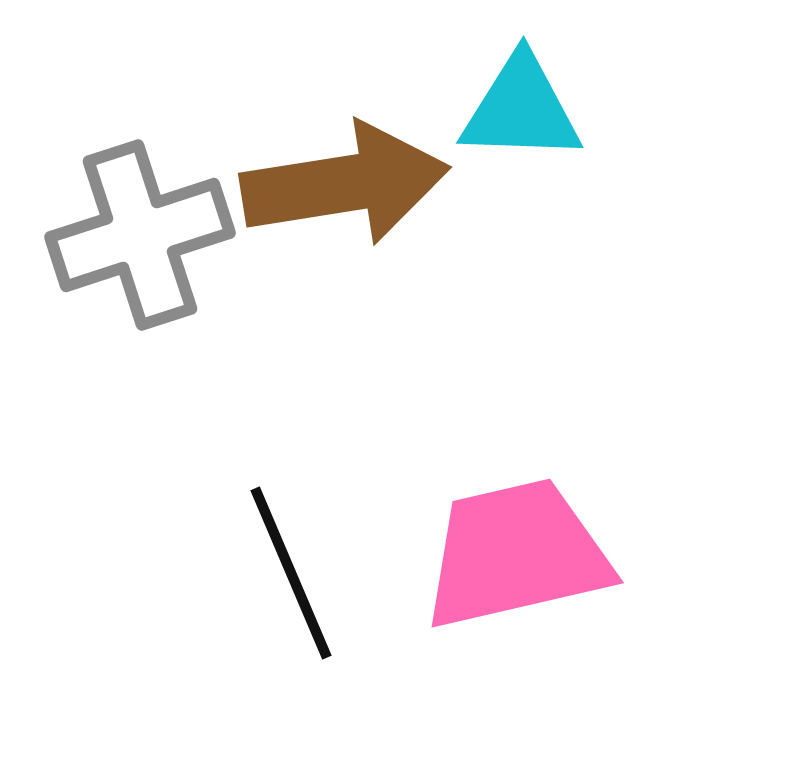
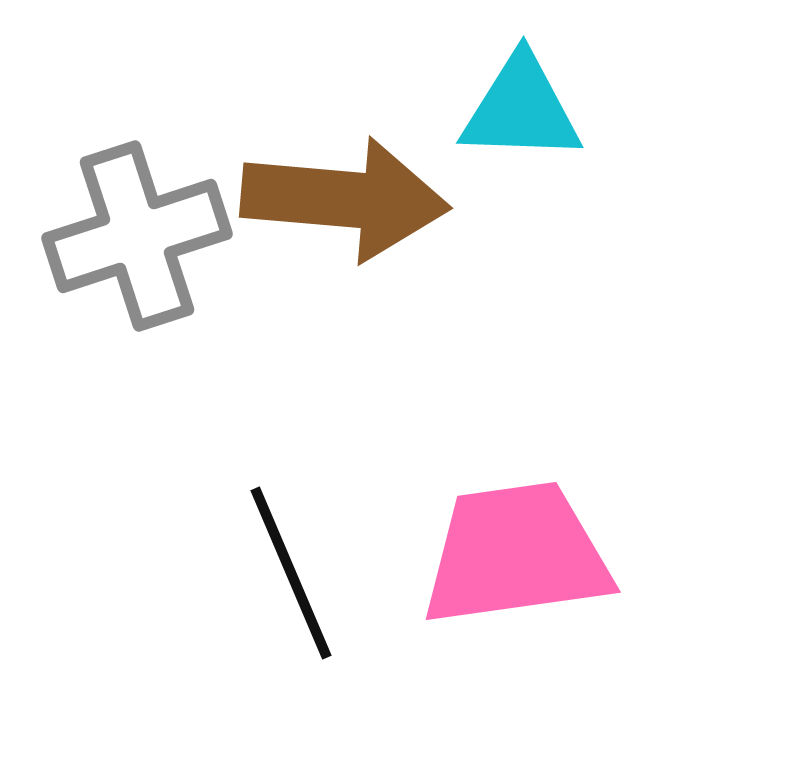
brown arrow: moved 15 px down; rotated 14 degrees clockwise
gray cross: moved 3 px left, 1 px down
pink trapezoid: rotated 5 degrees clockwise
